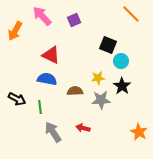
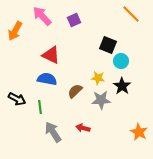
yellow star: rotated 16 degrees clockwise
brown semicircle: rotated 42 degrees counterclockwise
